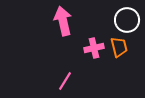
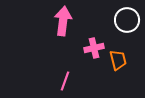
pink arrow: rotated 20 degrees clockwise
orange trapezoid: moved 1 px left, 13 px down
pink line: rotated 12 degrees counterclockwise
